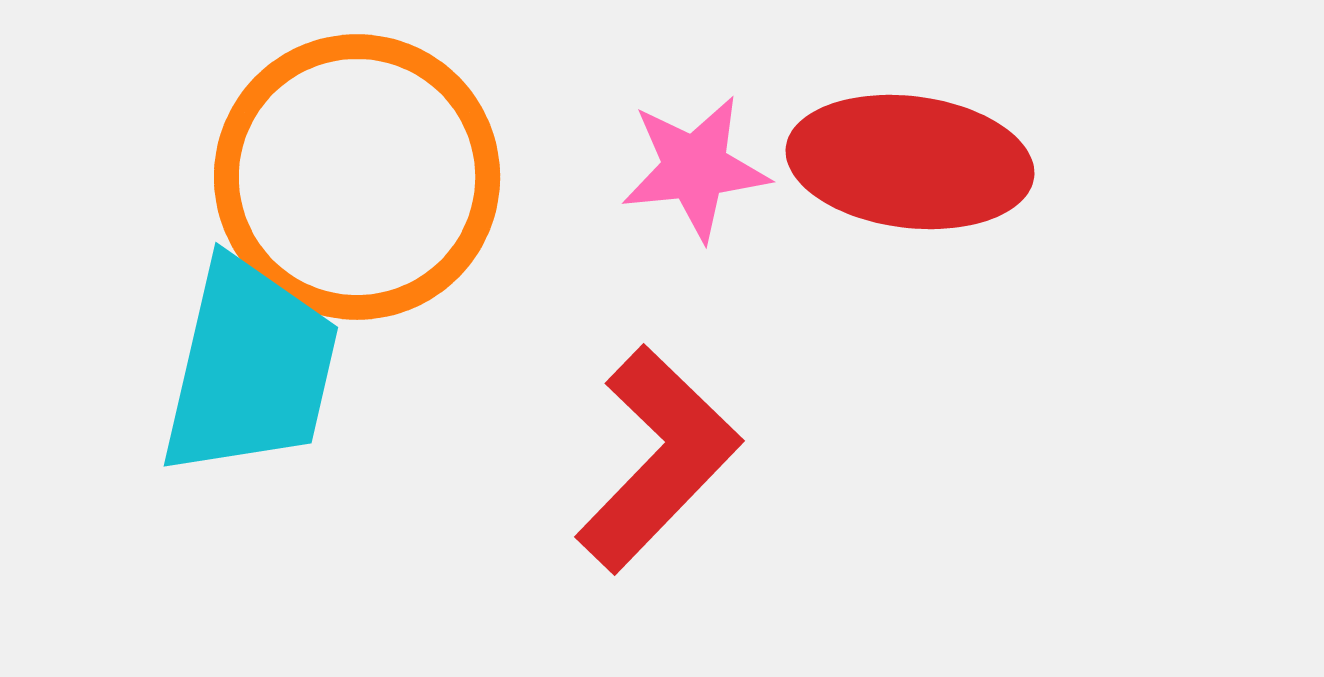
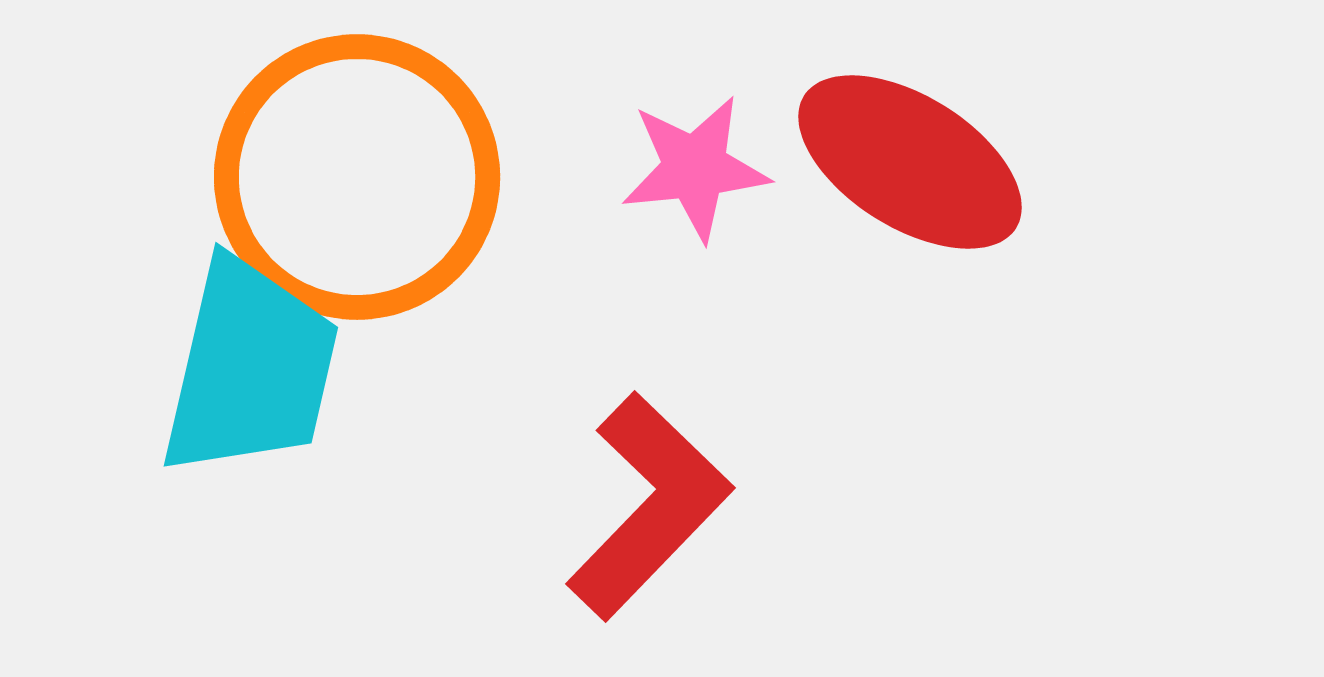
red ellipse: rotated 25 degrees clockwise
red L-shape: moved 9 px left, 47 px down
